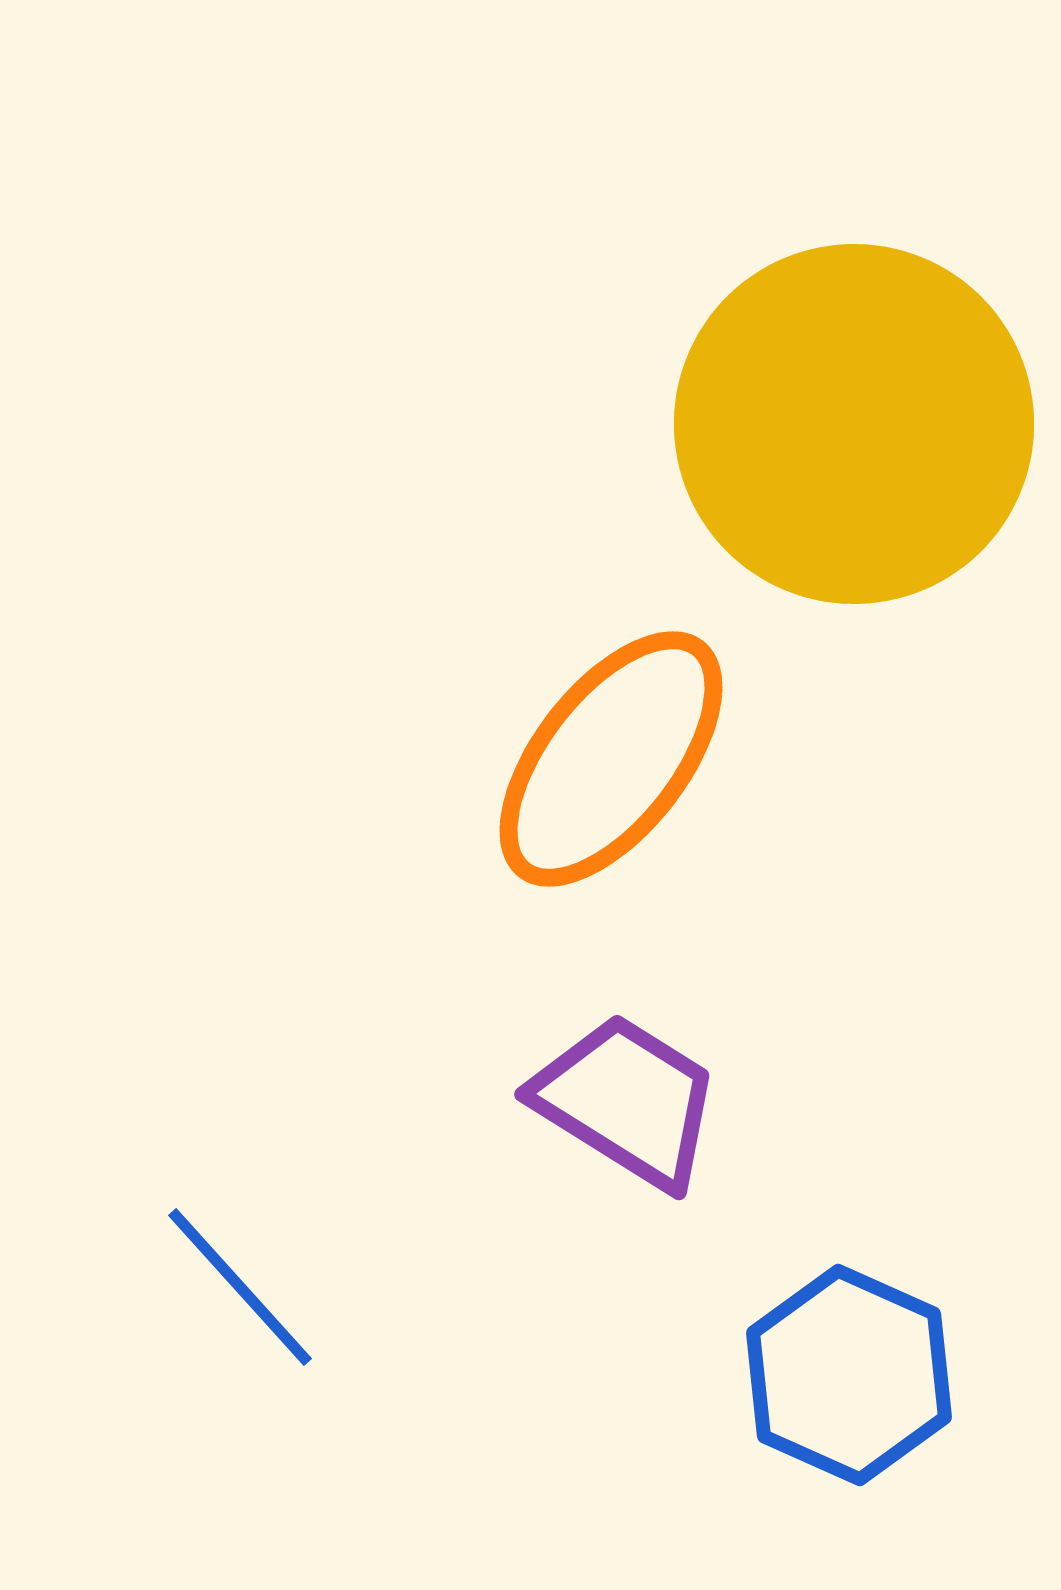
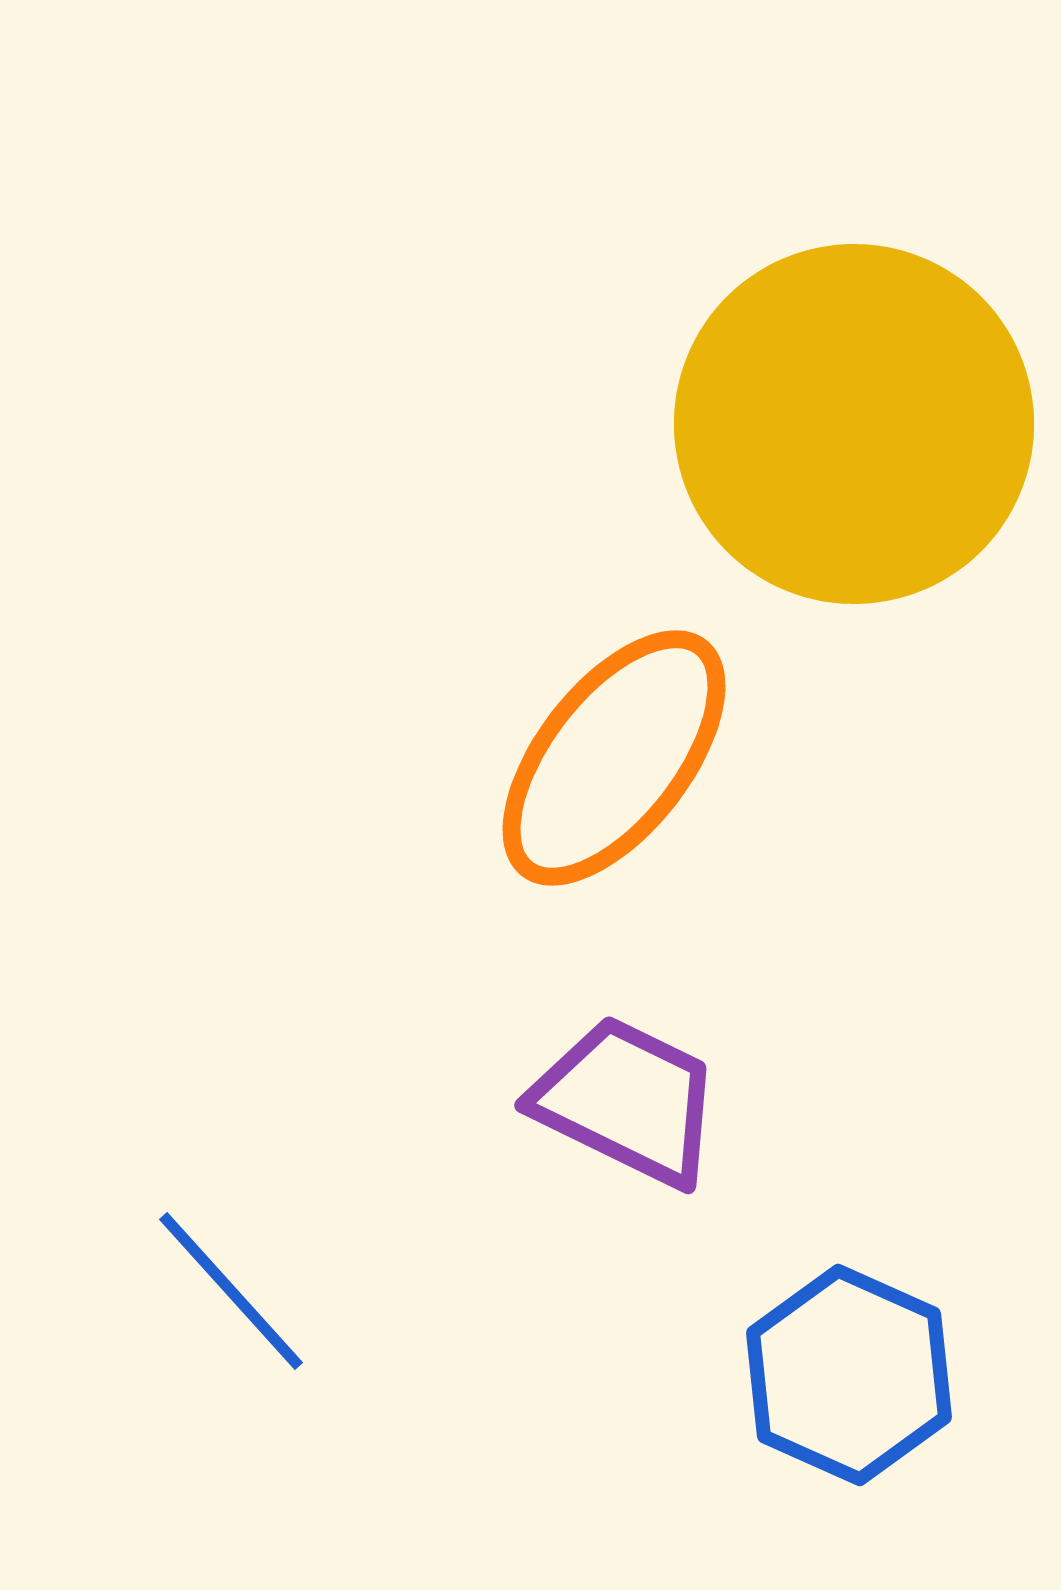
orange ellipse: moved 3 px right, 1 px up
purple trapezoid: rotated 6 degrees counterclockwise
blue line: moved 9 px left, 4 px down
